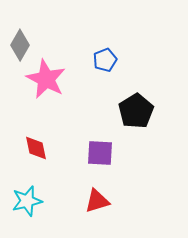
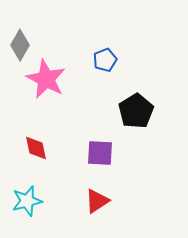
red triangle: rotated 16 degrees counterclockwise
